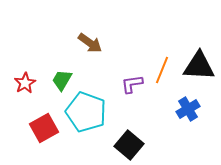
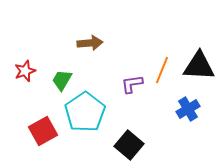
brown arrow: rotated 40 degrees counterclockwise
red star: moved 12 px up; rotated 10 degrees clockwise
cyan pentagon: moved 1 px left; rotated 18 degrees clockwise
red square: moved 1 px left, 3 px down
